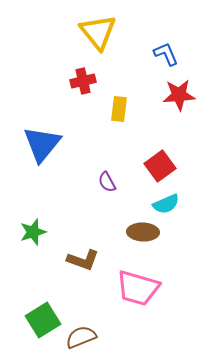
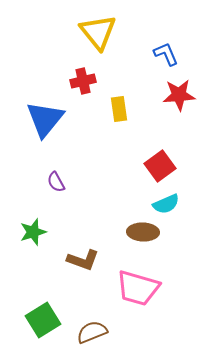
yellow rectangle: rotated 15 degrees counterclockwise
blue triangle: moved 3 px right, 25 px up
purple semicircle: moved 51 px left
brown semicircle: moved 11 px right, 5 px up
